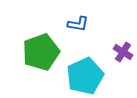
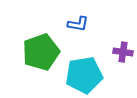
purple cross: rotated 24 degrees counterclockwise
cyan pentagon: moved 1 px left, 1 px up; rotated 15 degrees clockwise
